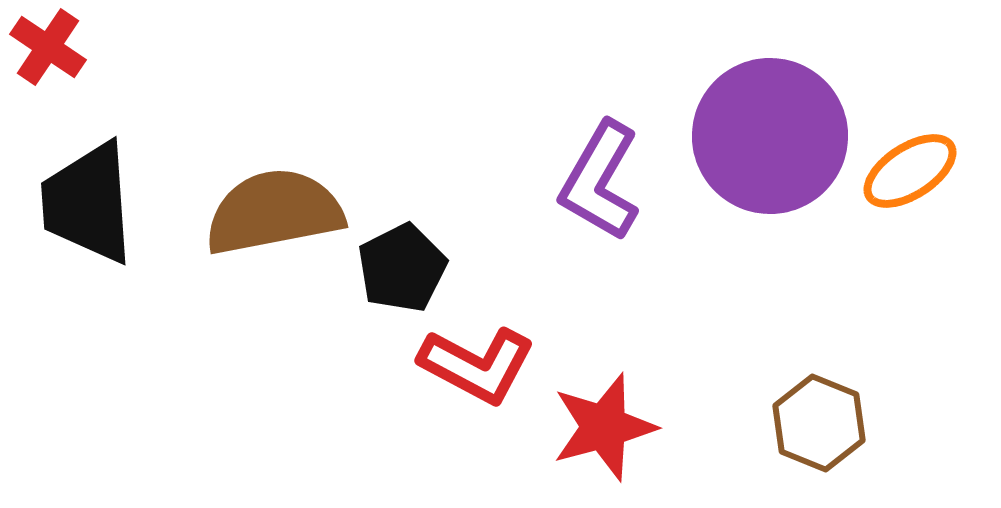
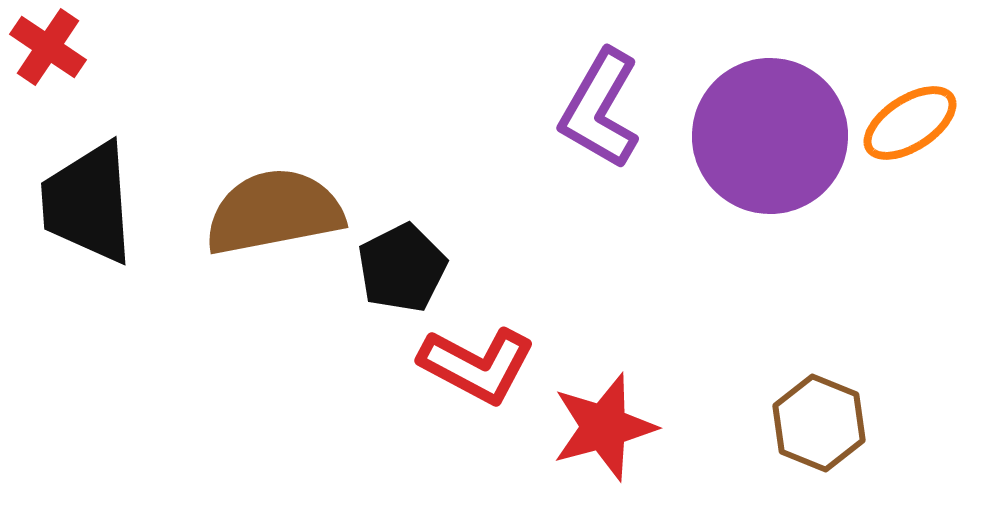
orange ellipse: moved 48 px up
purple L-shape: moved 72 px up
